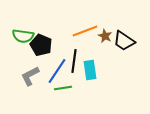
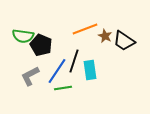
orange line: moved 2 px up
black line: rotated 10 degrees clockwise
